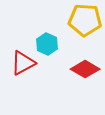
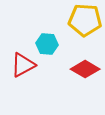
cyan hexagon: rotated 20 degrees counterclockwise
red triangle: moved 2 px down
